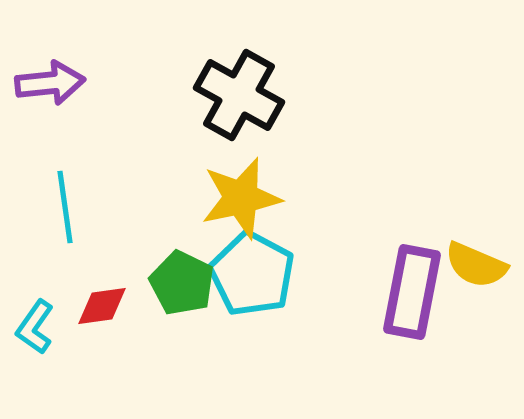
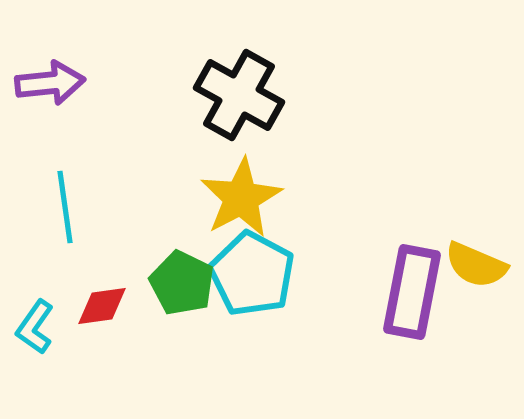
yellow star: rotated 16 degrees counterclockwise
